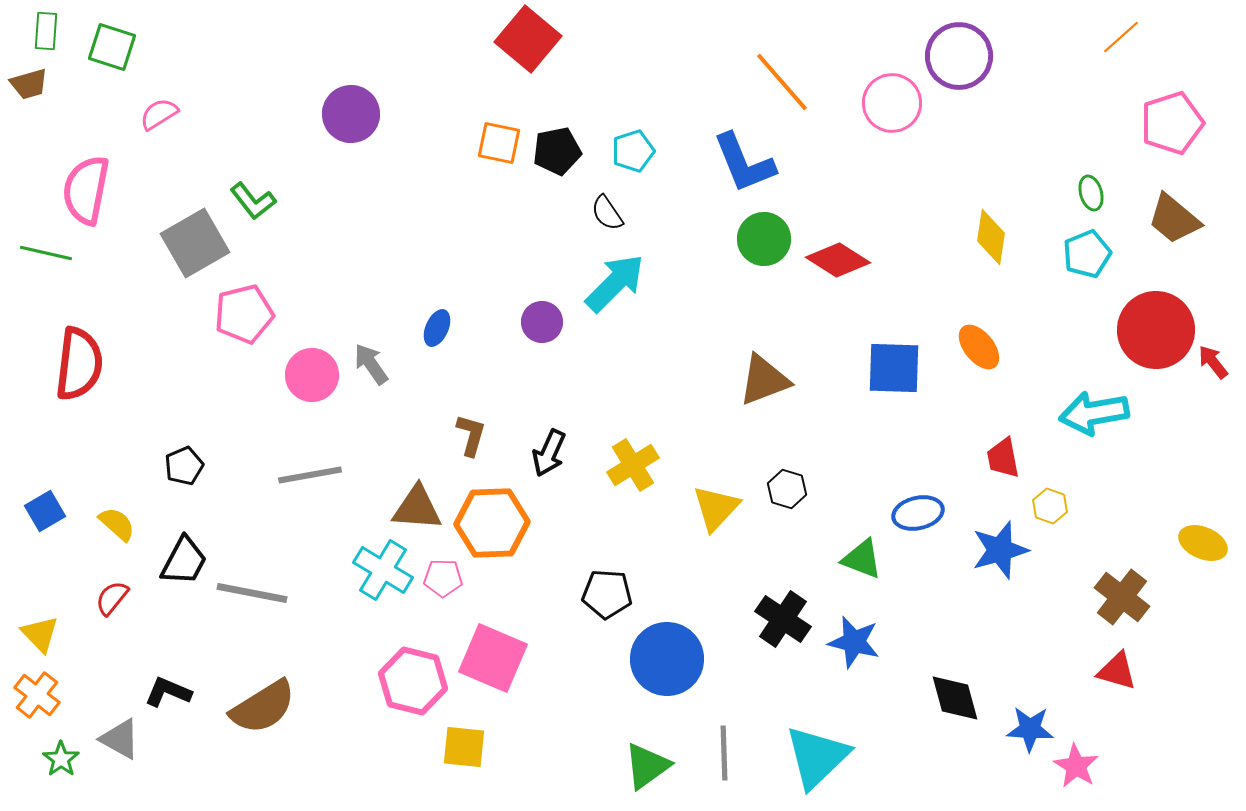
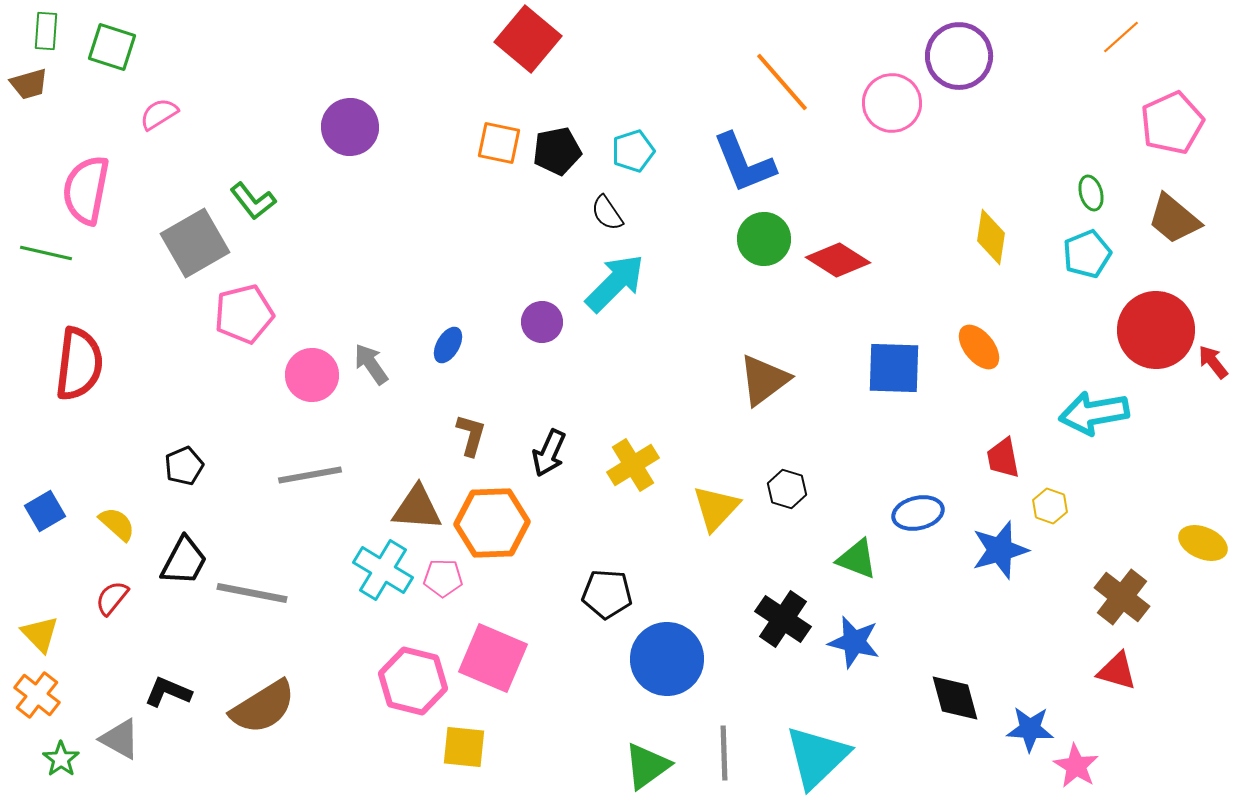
purple circle at (351, 114): moved 1 px left, 13 px down
pink pentagon at (1172, 123): rotated 6 degrees counterclockwise
blue ellipse at (437, 328): moved 11 px right, 17 px down; rotated 6 degrees clockwise
brown triangle at (764, 380): rotated 16 degrees counterclockwise
green triangle at (862, 559): moved 5 px left
